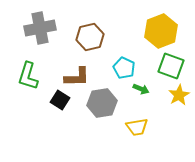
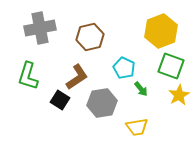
brown L-shape: rotated 32 degrees counterclockwise
green arrow: rotated 28 degrees clockwise
